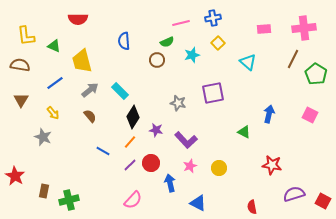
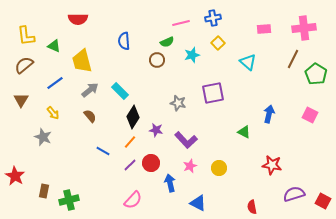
brown semicircle at (20, 65): moved 4 px right; rotated 48 degrees counterclockwise
